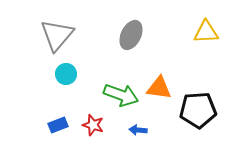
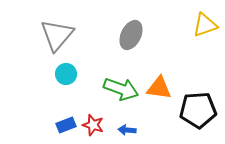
yellow triangle: moved 1 px left, 7 px up; rotated 16 degrees counterclockwise
green arrow: moved 6 px up
blue rectangle: moved 8 px right
blue arrow: moved 11 px left
